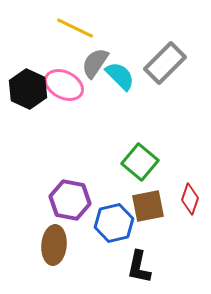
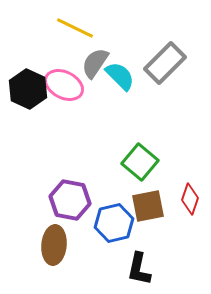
black L-shape: moved 2 px down
